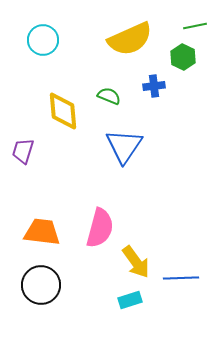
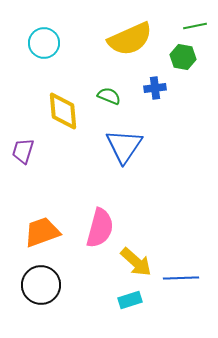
cyan circle: moved 1 px right, 3 px down
green hexagon: rotated 15 degrees counterclockwise
blue cross: moved 1 px right, 2 px down
orange trapezoid: rotated 27 degrees counterclockwise
yellow arrow: rotated 12 degrees counterclockwise
